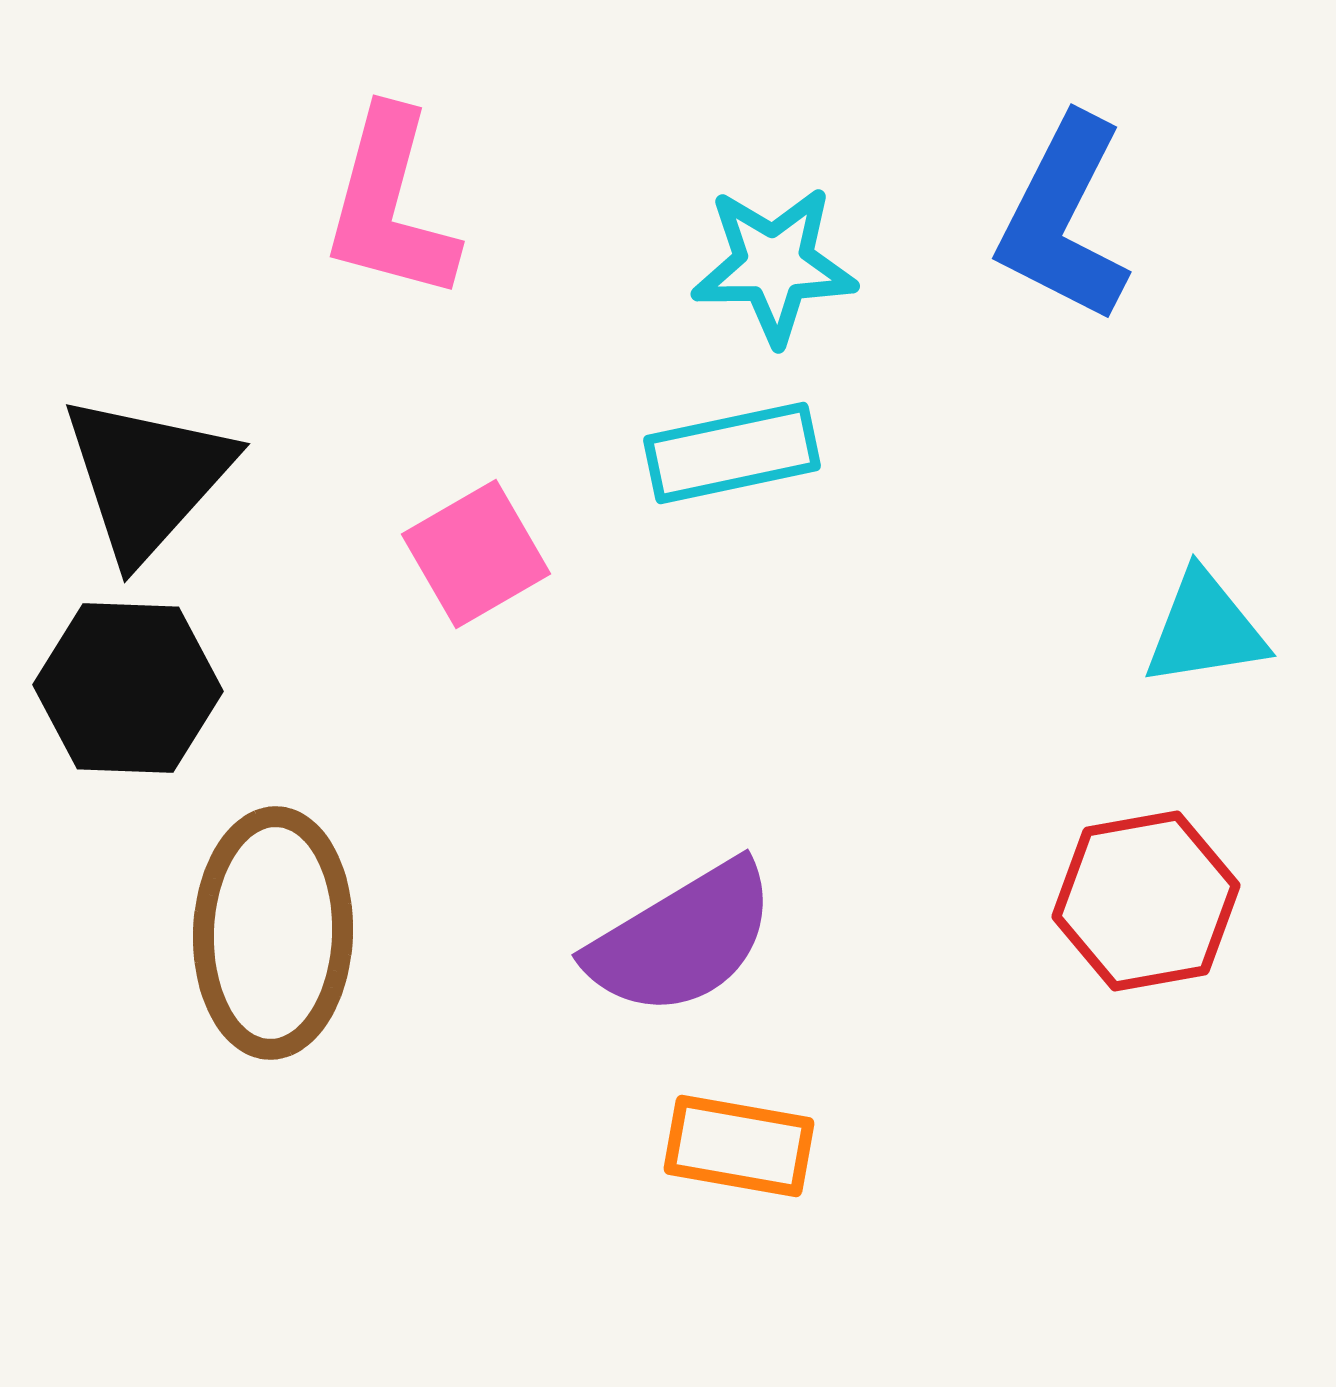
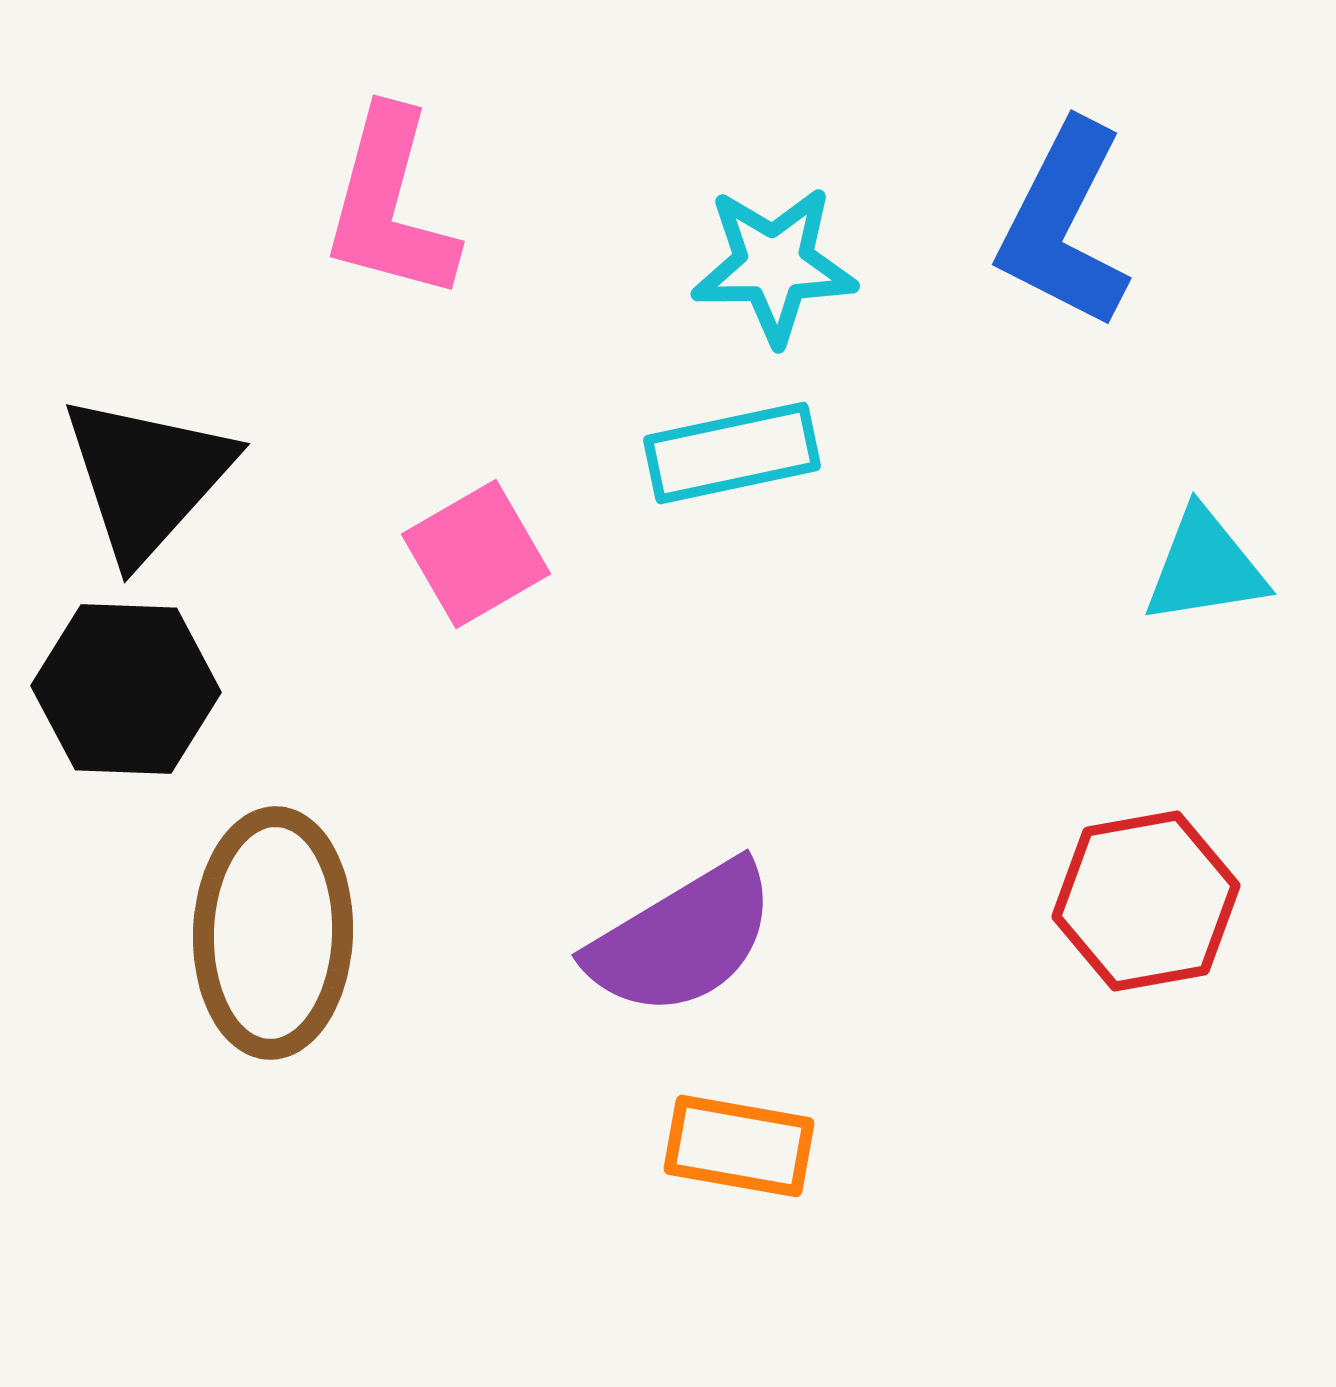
blue L-shape: moved 6 px down
cyan triangle: moved 62 px up
black hexagon: moved 2 px left, 1 px down
